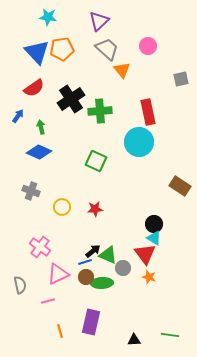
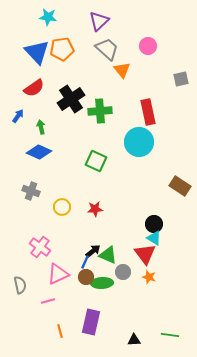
blue line: rotated 48 degrees counterclockwise
gray circle: moved 4 px down
